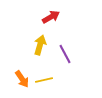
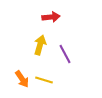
red arrow: rotated 24 degrees clockwise
yellow line: rotated 30 degrees clockwise
